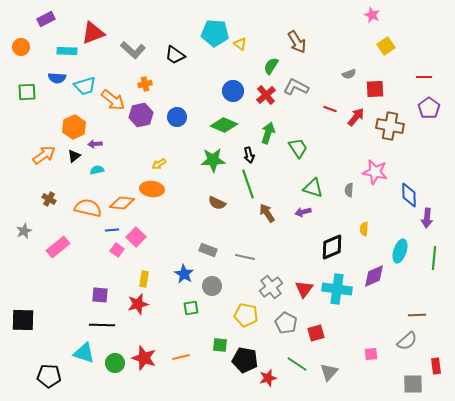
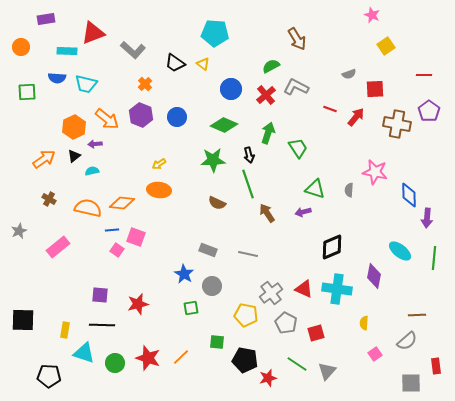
purple rectangle at (46, 19): rotated 18 degrees clockwise
brown arrow at (297, 42): moved 3 px up
yellow triangle at (240, 44): moved 37 px left, 20 px down
black trapezoid at (175, 55): moved 8 px down
green semicircle at (271, 66): rotated 30 degrees clockwise
red line at (424, 77): moved 2 px up
orange cross at (145, 84): rotated 32 degrees counterclockwise
cyan trapezoid at (85, 86): moved 1 px right, 2 px up; rotated 30 degrees clockwise
blue circle at (233, 91): moved 2 px left, 2 px up
orange arrow at (113, 100): moved 6 px left, 19 px down
purple pentagon at (429, 108): moved 3 px down
purple hexagon at (141, 115): rotated 25 degrees counterclockwise
brown cross at (390, 126): moved 7 px right, 2 px up
orange arrow at (44, 155): moved 4 px down
cyan semicircle at (97, 170): moved 5 px left, 1 px down
green triangle at (313, 188): moved 2 px right, 1 px down
orange ellipse at (152, 189): moved 7 px right, 1 px down
yellow semicircle at (364, 229): moved 94 px down
gray star at (24, 231): moved 5 px left
pink square at (136, 237): rotated 24 degrees counterclockwise
cyan ellipse at (400, 251): rotated 70 degrees counterclockwise
gray line at (245, 257): moved 3 px right, 3 px up
purple diamond at (374, 276): rotated 55 degrees counterclockwise
yellow rectangle at (144, 279): moved 79 px left, 51 px down
gray cross at (271, 287): moved 6 px down
red triangle at (304, 289): rotated 42 degrees counterclockwise
green square at (220, 345): moved 3 px left, 3 px up
pink square at (371, 354): moved 4 px right; rotated 32 degrees counterclockwise
orange line at (181, 357): rotated 30 degrees counterclockwise
red star at (144, 358): moved 4 px right
gray triangle at (329, 372): moved 2 px left, 1 px up
gray square at (413, 384): moved 2 px left, 1 px up
